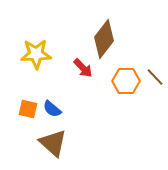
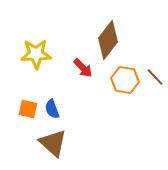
brown diamond: moved 4 px right, 1 px down
orange hexagon: moved 1 px left, 1 px up; rotated 8 degrees clockwise
blue semicircle: rotated 30 degrees clockwise
